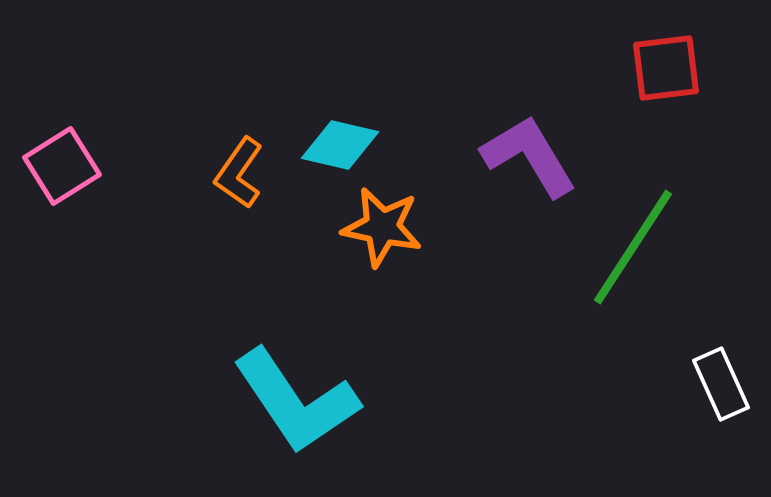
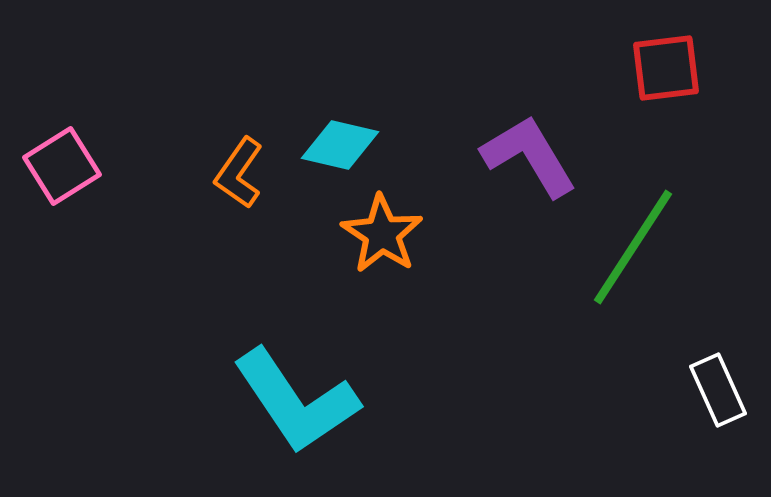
orange star: moved 7 px down; rotated 22 degrees clockwise
white rectangle: moved 3 px left, 6 px down
